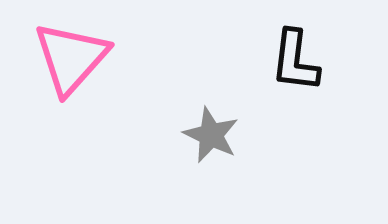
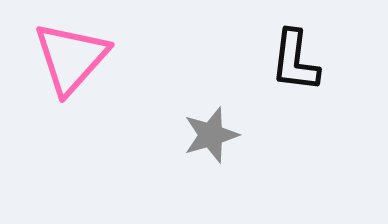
gray star: rotated 30 degrees clockwise
